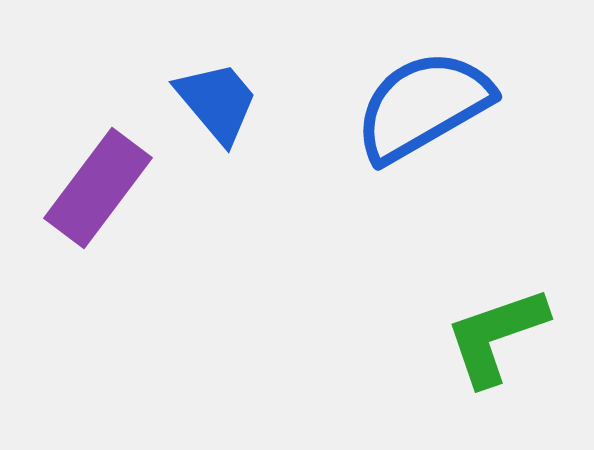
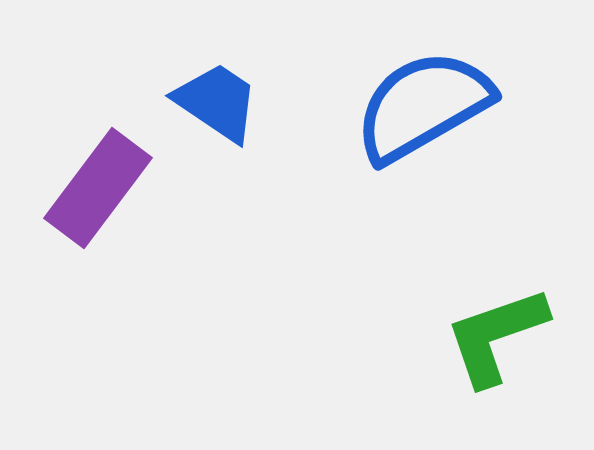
blue trapezoid: rotated 16 degrees counterclockwise
